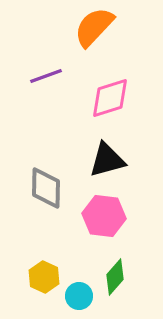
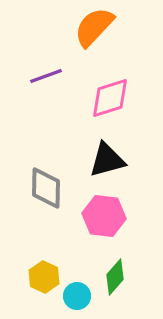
cyan circle: moved 2 px left
